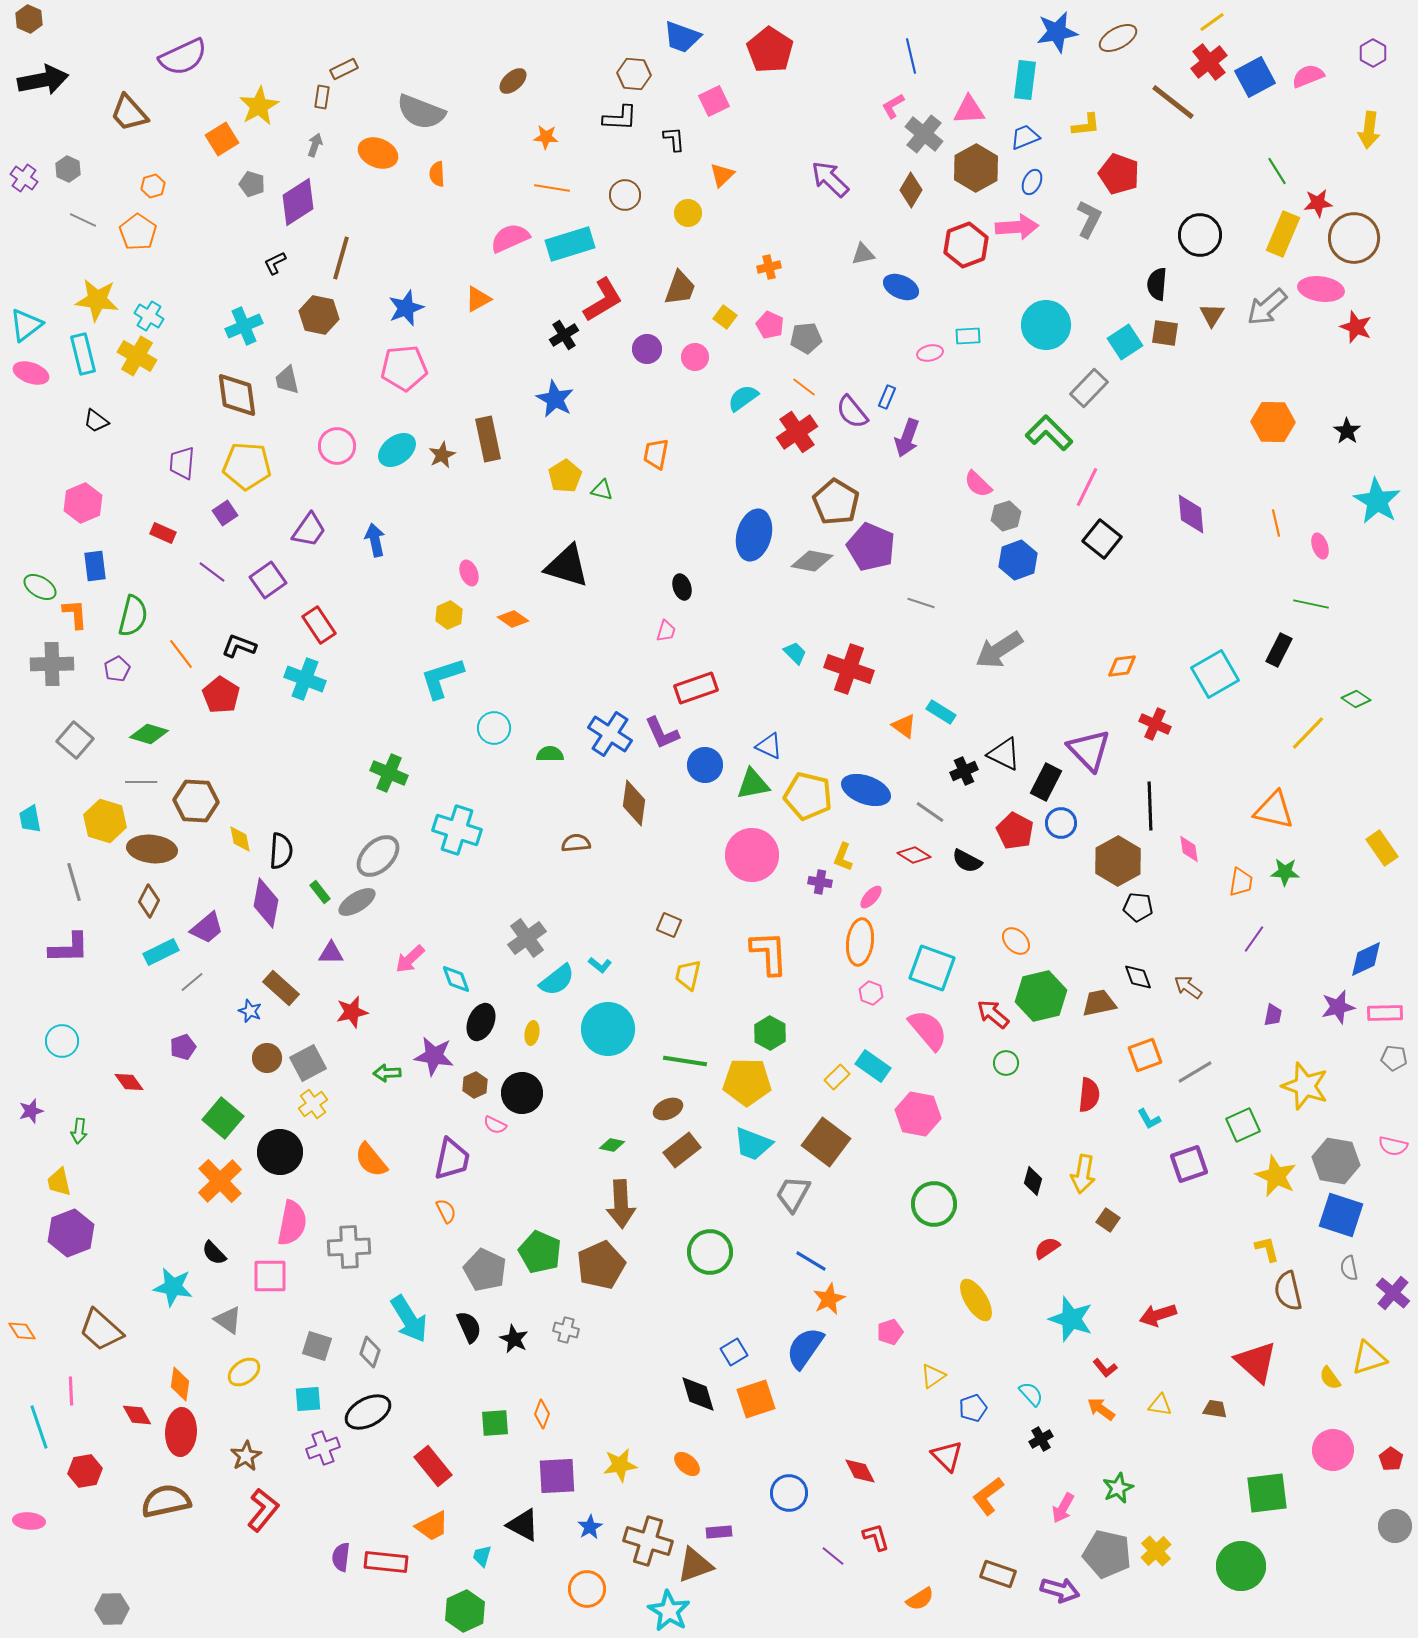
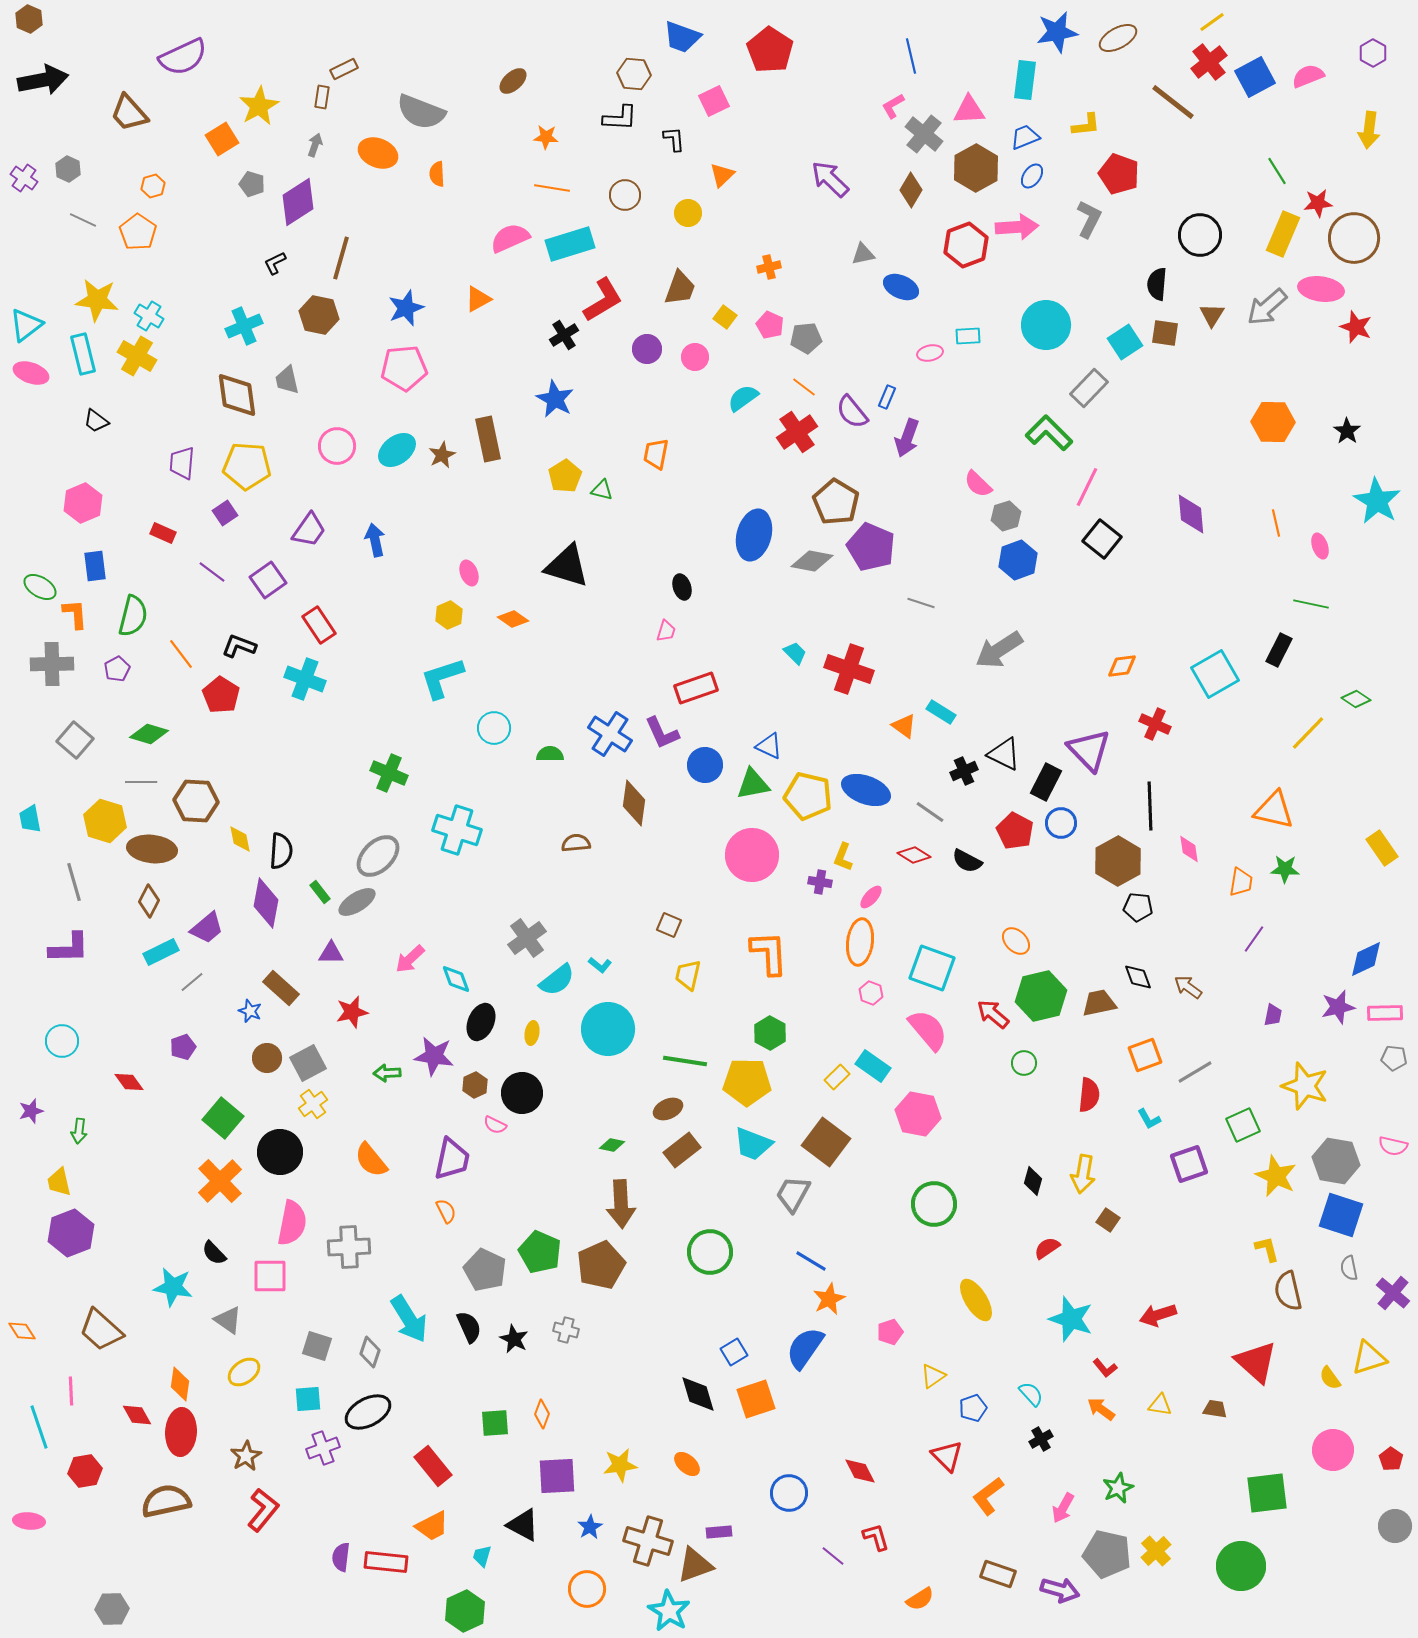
blue ellipse at (1032, 182): moved 6 px up; rotated 10 degrees clockwise
green star at (1285, 872): moved 3 px up
green circle at (1006, 1063): moved 18 px right
